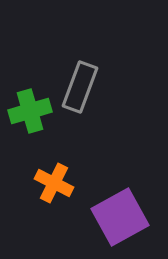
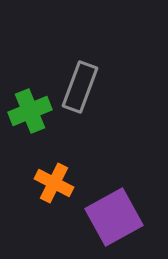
green cross: rotated 6 degrees counterclockwise
purple square: moved 6 px left
